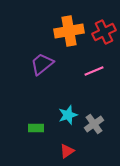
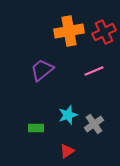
purple trapezoid: moved 6 px down
